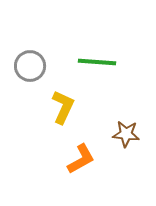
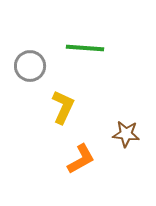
green line: moved 12 px left, 14 px up
